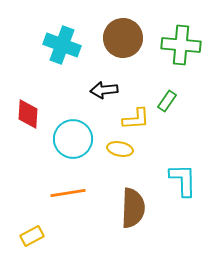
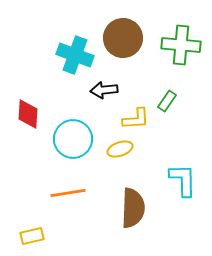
cyan cross: moved 13 px right, 10 px down
yellow ellipse: rotated 30 degrees counterclockwise
yellow rectangle: rotated 15 degrees clockwise
